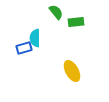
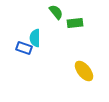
green rectangle: moved 1 px left, 1 px down
blue rectangle: rotated 35 degrees clockwise
yellow ellipse: moved 12 px right; rotated 10 degrees counterclockwise
